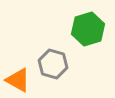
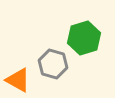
green hexagon: moved 4 px left, 9 px down
